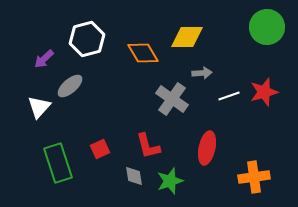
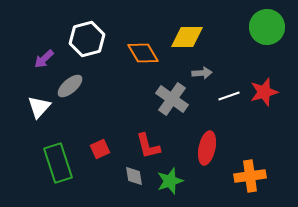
orange cross: moved 4 px left, 1 px up
